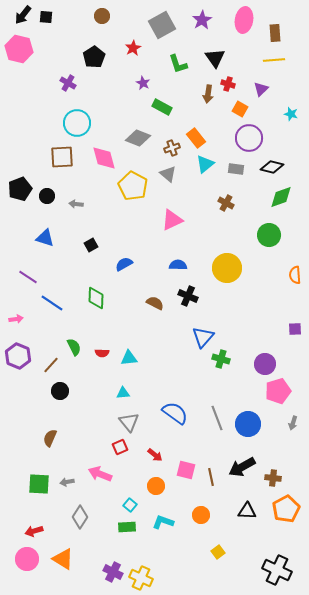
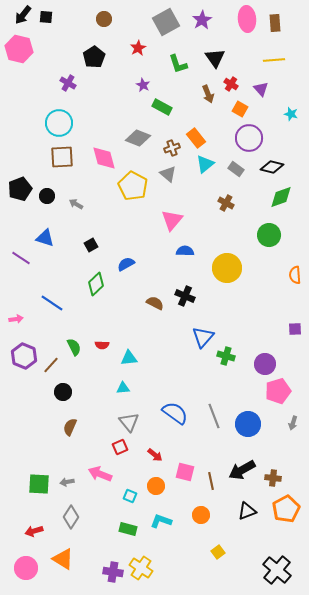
brown circle at (102, 16): moved 2 px right, 3 px down
pink ellipse at (244, 20): moved 3 px right, 1 px up; rotated 15 degrees counterclockwise
gray square at (162, 25): moved 4 px right, 3 px up
brown rectangle at (275, 33): moved 10 px up
red star at (133, 48): moved 5 px right
purple star at (143, 83): moved 2 px down
red cross at (228, 84): moved 3 px right; rotated 16 degrees clockwise
purple triangle at (261, 89): rotated 28 degrees counterclockwise
brown arrow at (208, 94): rotated 30 degrees counterclockwise
cyan circle at (77, 123): moved 18 px left
gray rectangle at (236, 169): rotated 28 degrees clockwise
gray arrow at (76, 204): rotated 24 degrees clockwise
pink triangle at (172, 220): rotated 25 degrees counterclockwise
blue semicircle at (124, 264): moved 2 px right
blue semicircle at (178, 265): moved 7 px right, 14 px up
purple line at (28, 277): moved 7 px left, 19 px up
black cross at (188, 296): moved 3 px left
green diamond at (96, 298): moved 14 px up; rotated 45 degrees clockwise
red semicircle at (102, 353): moved 8 px up
purple hexagon at (18, 356): moved 6 px right
green cross at (221, 359): moved 5 px right, 3 px up
black circle at (60, 391): moved 3 px right, 1 px down
cyan triangle at (123, 393): moved 5 px up
gray line at (217, 418): moved 3 px left, 2 px up
brown semicircle at (50, 438): moved 20 px right, 11 px up
black arrow at (242, 467): moved 3 px down
pink square at (186, 470): moved 1 px left, 2 px down
brown line at (211, 477): moved 4 px down
cyan square at (130, 505): moved 9 px up; rotated 16 degrees counterclockwise
black triangle at (247, 511): rotated 24 degrees counterclockwise
gray diamond at (80, 517): moved 9 px left
cyan L-shape at (163, 522): moved 2 px left, 1 px up
green rectangle at (127, 527): moved 1 px right, 2 px down; rotated 18 degrees clockwise
pink circle at (27, 559): moved 1 px left, 9 px down
black cross at (277, 570): rotated 16 degrees clockwise
purple cross at (113, 572): rotated 18 degrees counterclockwise
yellow cross at (141, 578): moved 10 px up; rotated 10 degrees clockwise
